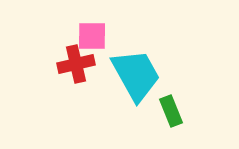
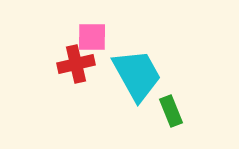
pink square: moved 1 px down
cyan trapezoid: moved 1 px right
